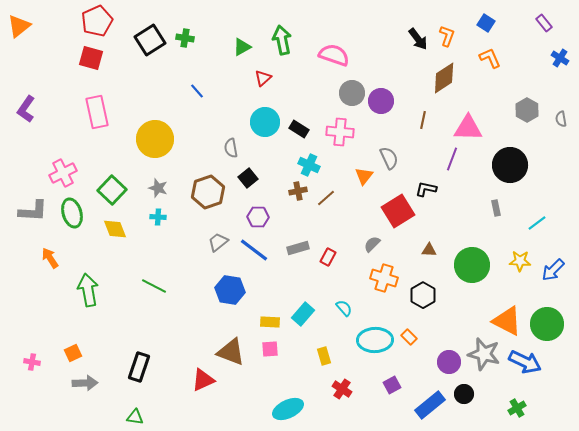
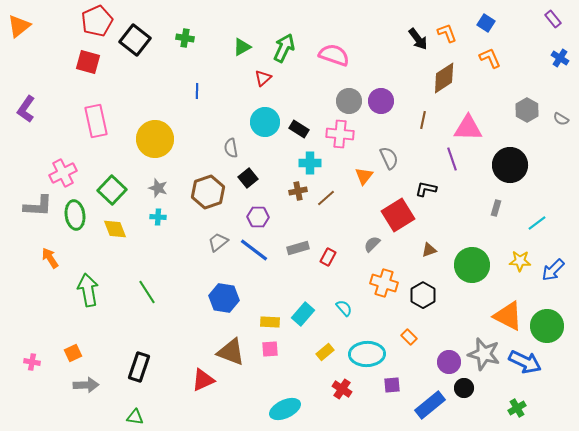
purple rectangle at (544, 23): moved 9 px right, 4 px up
orange L-shape at (447, 36): moved 3 px up; rotated 40 degrees counterclockwise
black square at (150, 40): moved 15 px left; rotated 20 degrees counterclockwise
green arrow at (282, 40): moved 2 px right, 8 px down; rotated 36 degrees clockwise
red square at (91, 58): moved 3 px left, 4 px down
blue line at (197, 91): rotated 42 degrees clockwise
gray circle at (352, 93): moved 3 px left, 8 px down
pink rectangle at (97, 112): moved 1 px left, 9 px down
gray semicircle at (561, 119): rotated 49 degrees counterclockwise
pink cross at (340, 132): moved 2 px down
purple line at (452, 159): rotated 40 degrees counterclockwise
cyan cross at (309, 165): moved 1 px right, 2 px up; rotated 25 degrees counterclockwise
gray rectangle at (496, 208): rotated 28 degrees clockwise
gray L-shape at (33, 211): moved 5 px right, 5 px up
red square at (398, 211): moved 4 px down
green ellipse at (72, 213): moved 3 px right, 2 px down; rotated 8 degrees clockwise
brown triangle at (429, 250): rotated 21 degrees counterclockwise
orange cross at (384, 278): moved 5 px down
green line at (154, 286): moved 7 px left, 6 px down; rotated 30 degrees clockwise
blue hexagon at (230, 290): moved 6 px left, 8 px down
orange triangle at (507, 321): moved 1 px right, 5 px up
green circle at (547, 324): moved 2 px down
cyan ellipse at (375, 340): moved 8 px left, 14 px down
yellow rectangle at (324, 356): moved 1 px right, 4 px up; rotated 66 degrees clockwise
gray arrow at (85, 383): moved 1 px right, 2 px down
purple square at (392, 385): rotated 24 degrees clockwise
black circle at (464, 394): moved 6 px up
cyan ellipse at (288, 409): moved 3 px left
